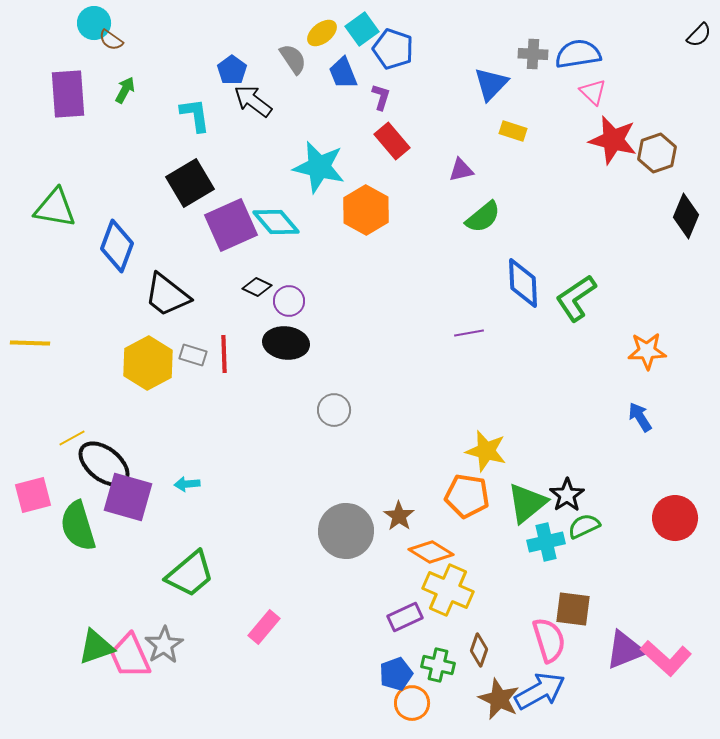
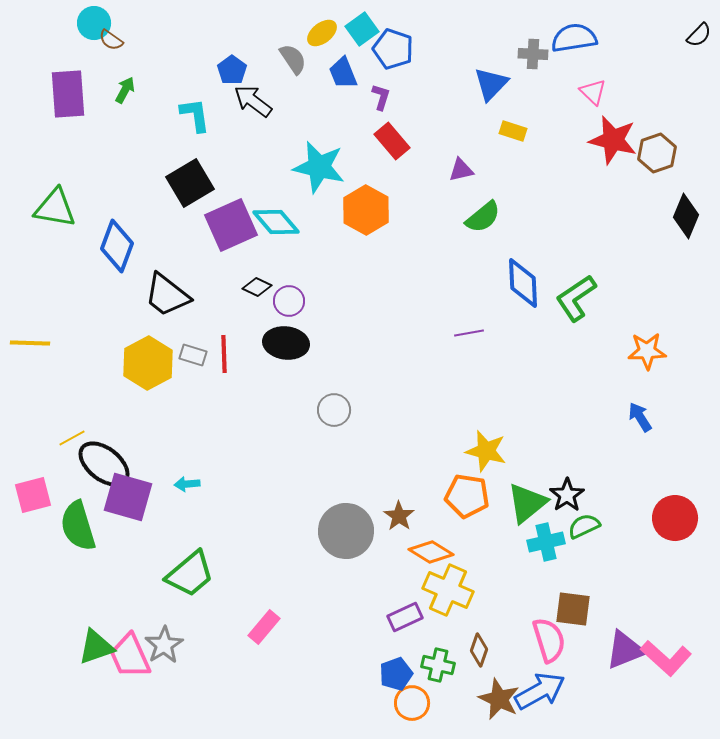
blue semicircle at (578, 54): moved 4 px left, 16 px up
